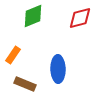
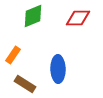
red diamond: moved 2 px left; rotated 15 degrees clockwise
brown rectangle: rotated 10 degrees clockwise
